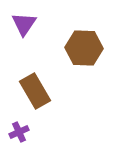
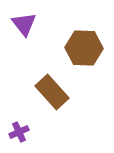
purple triangle: rotated 12 degrees counterclockwise
brown rectangle: moved 17 px right, 1 px down; rotated 12 degrees counterclockwise
